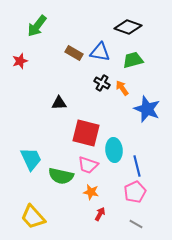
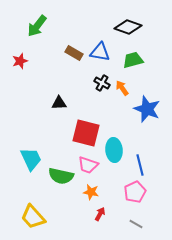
blue line: moved 3 px right, 1 px up
